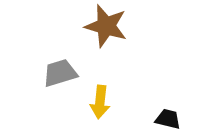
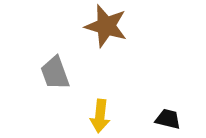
gray trapezoid: moved 5 px left; rotated 93 degrees counterclockwise
yellow arrow: moved 14 px down
